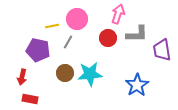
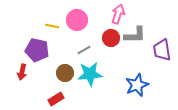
pink circle: moved 1 px down
yellow line: rotated 24 degrees clockwise
gray L-shape: moved 2 px left, 1 px down
red circle: moved 3 px right
gray line: moved 16 px right, 8 px down; rotated 32 degrees clockwise
purple pentagon: moved 1 px left
red arrow: moved 5 px up
blue star: rotated 10 degrees clockwise
red rectangle: moved 26 px right; rotated 42 degrees counterclockwise
